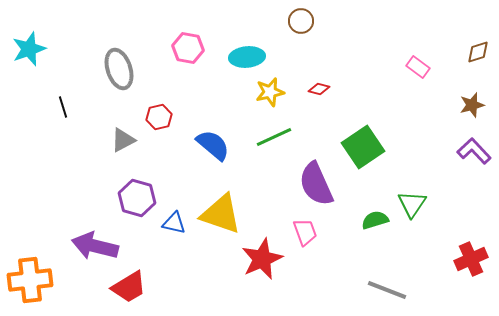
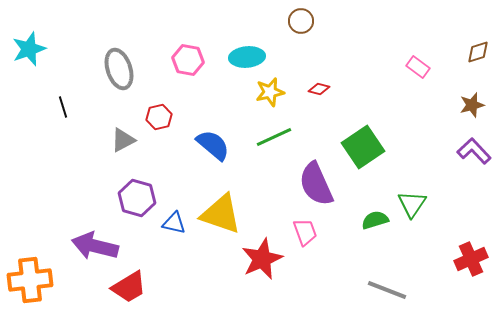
pink hexagon: moved 12 px down
